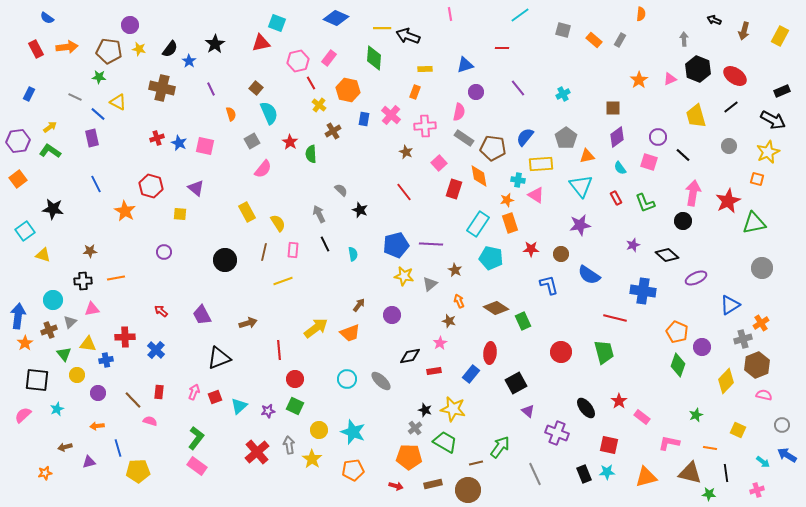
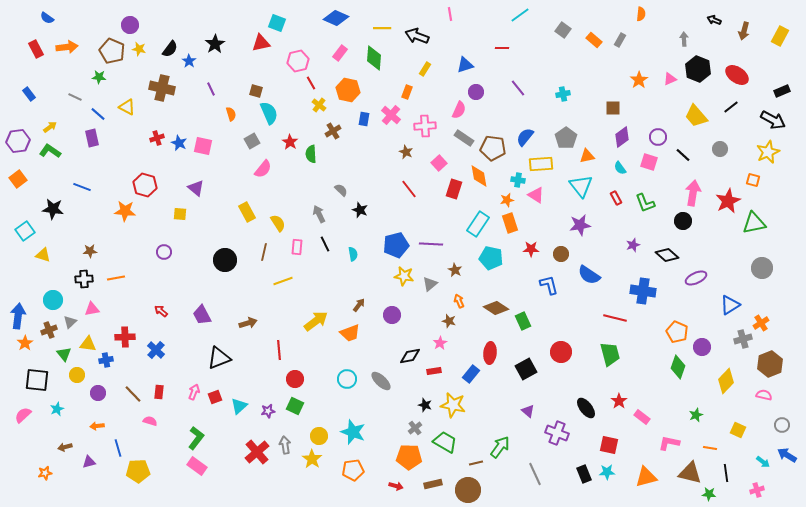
gray square at (563, 30): rotated 21 degrees clockwise
black arrow at (408, 36): moved 9 px right
brown pentagon at (109, 51): moved 3 px right; rotated 15 degrees clockwise
pink rectangle at (329, 58): moved 11 px right, 5 px up
yellow rectangle at (425, 69): rotated 56 degrees counterclockwise
red ellipse at (735, 76): moved 2 px right, 1 px up
brown square at (256, 88): moved 3 px down; rotated 24 degrees counterclockwise
orange rectangle at (415, 92): moved 8 px left
blue rectangle at (29, 94): rotated 64 degrees counterclockwise
cyan cross at (563, 94): rotated 16 degrees clockwise
yellow triangle at (118, 102): moved 9 px right, 5 px down
pink semicircle at (459, 112): moved 2 px up; rotated 12 degrees clockwise
yellow trapezoid at (696, 116): rotated 25 degrees counterclockwise
purple diamond at (617, 137): moved 5 px right
pink square at (205, 146): moved 2 px left
gray circle at (729, 146): moved 9 px left, 3 px down
orange square at (757, 179): moved 4 px left, 1 px down
blue line at (96, 184): moved 14 px left, 3 px down; rotated 42 degrees counterclockwise
red hexagon at (151, 186): moved 6 px left, 1 px up
red line at (404, 192): moved 5 px right, 3 px up
orange star at (125, 211): rotated 25 degrees counterclockwise
pink rectangle at (293, 250): moved 4 px right, 3 px up
black cross at (83, 281): moved 1 px right, 2 px up
yellow arrow at (316, 328): moved 7 px up
green trapezoid at (604, 352): moved 6 px right, 2 px down
green diamond at (678, 365): moved 2 px down
brown hexagon at (757, 365): moved 13 px right, 1 px up
black square at (516, 383): moved 10 px right, 14 px up
brown line at (133, 400): moved 6 px up
yellow star at (453, 409): moved 4 px up
black star at (425, 410): moved 5 px up
yellow circle at (319, 430): moved 6 px down
gray arrow at (289, 445): moved 4 px left
